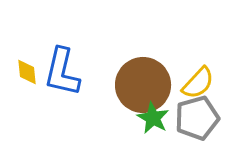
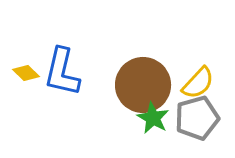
yellow diamond: moved 1 px left, 1 px down; rotated 40 degrees counterclockwise
